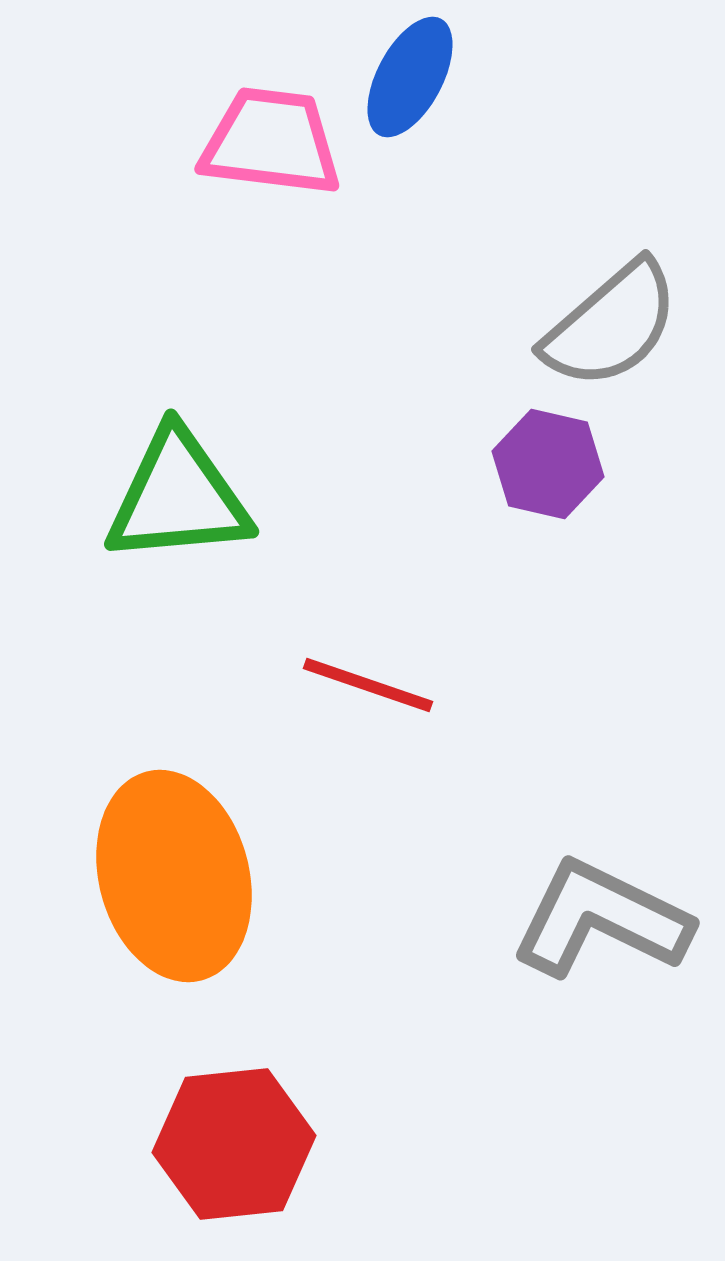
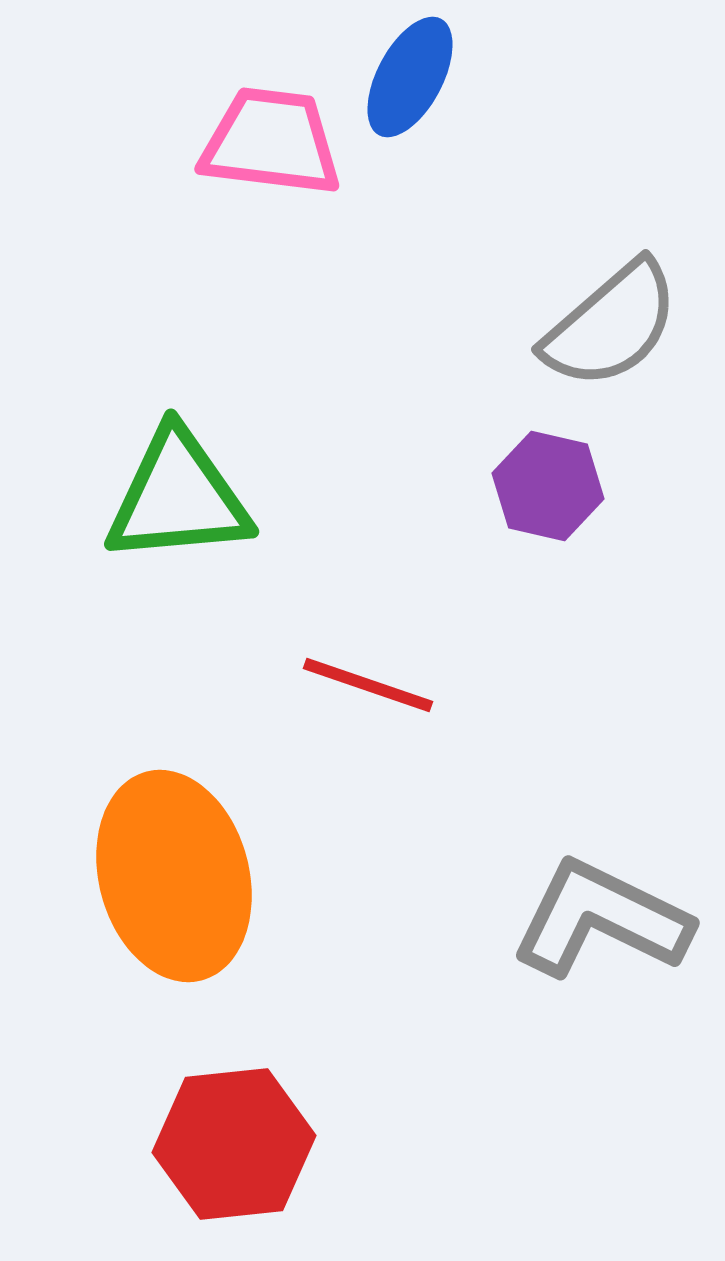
purple hexagon: moved 22 px down
